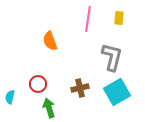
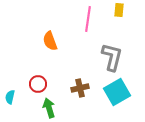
yellow rectangle: moved 8 px up
